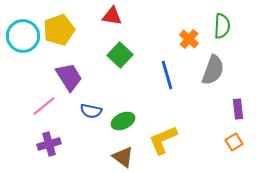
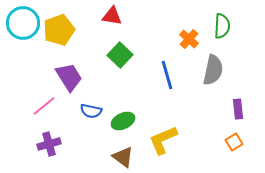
cyan circle: moved 13 px up
gray semicircle: rotated 8 degrees counterclockwise
